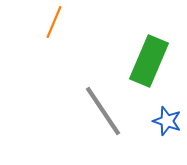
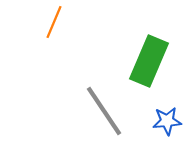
gray line: moved 1 px right
blue star: rotated 24 degrees counterclockwise
